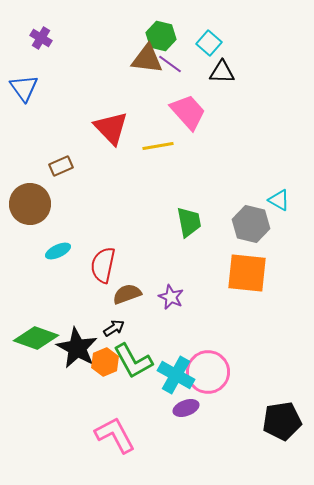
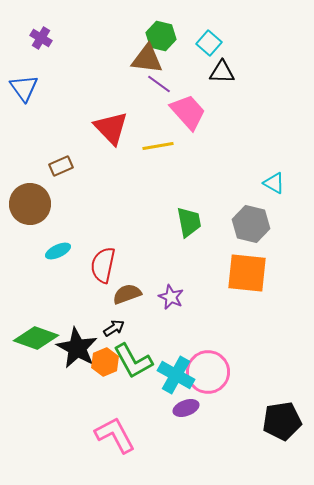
purple line: moved 11 px left, 20 px down
cyan triangle: moved 5 px left, 17 px up
